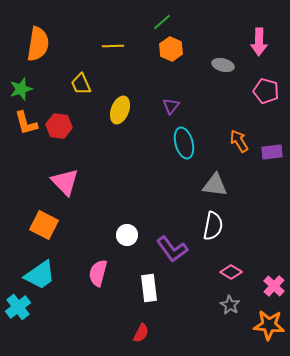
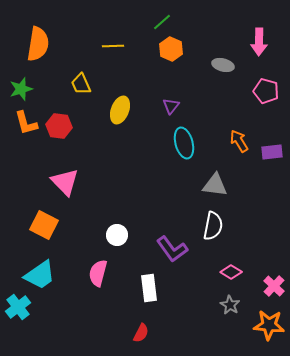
white circle: moved 10 px left
